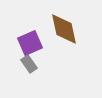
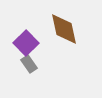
purple square: moved 4 px left; rotated 20 degrees counterclockwise
